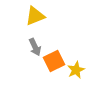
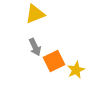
yellow triangle: moved 2 px up
